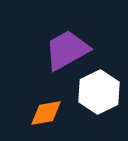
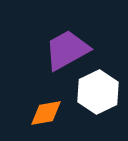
white hexagon: moved 1 px left
